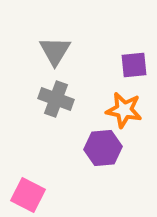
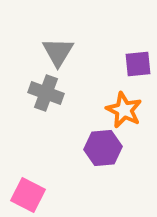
gray triangle: moved 3 px right, 1 px down
purple square: moved 4 px right, 1 px up
gray cross: moved 10 px left, 6 px up
orange star: rotated 15 degrees clockwise
